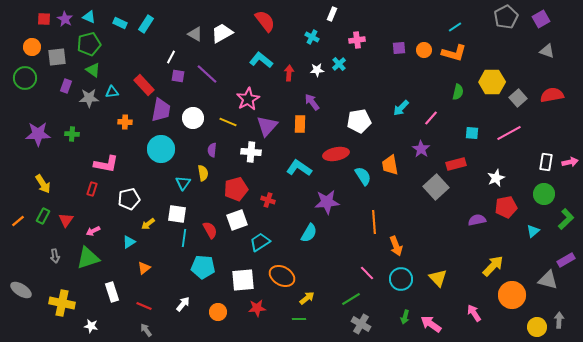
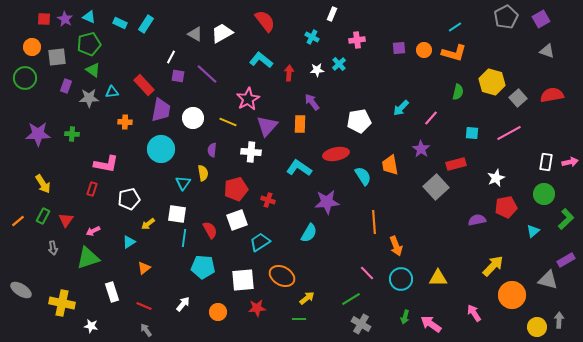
yellow hexagon at (492, 82): rotated 15 degrees clockwise
gray arrow at (55, 256): moved 2 px left, 8 px up
yellow triangle at (438, 278): rotated 48 degrees counterclockwise
